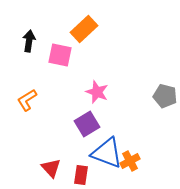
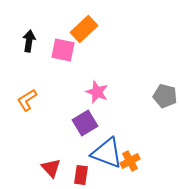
pink square: moved 3 px right, 5 px up
purple square: moved 2 px left, 1 px up
